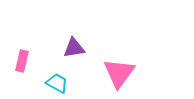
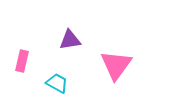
purple triangle: moved 4 px left, 8 px up
pink triangle: moved 3 px left, 8 px up
